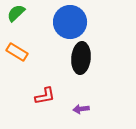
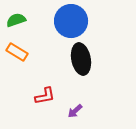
green semicircle: moved 7 px down; rotated 24 degrees clockwise
blue circle: moved 1 px right, 1 px up
black ellipse: moved 1 px down; rotated 16 degrees counterclockwise
purple arrow: moved 6 px left, 2 px down; rotated 35 degrees counterclockwise
